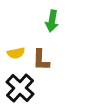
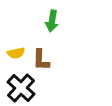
black cross: moved 1 px right
